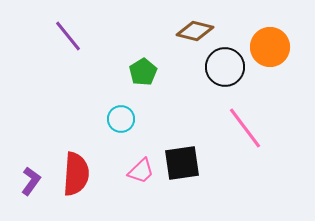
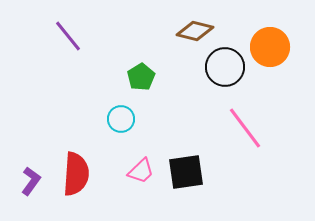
green pentagon: moved 2 px left, 5 px down
black square: moved 4 px right, 9 px down
